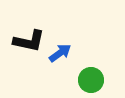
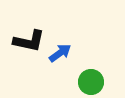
green circle: moved 2 px down
